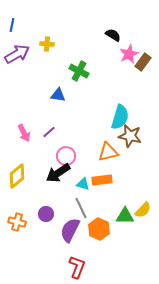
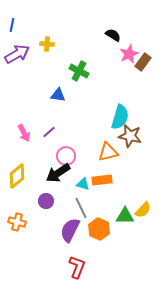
purple circle: moved 13 px up
